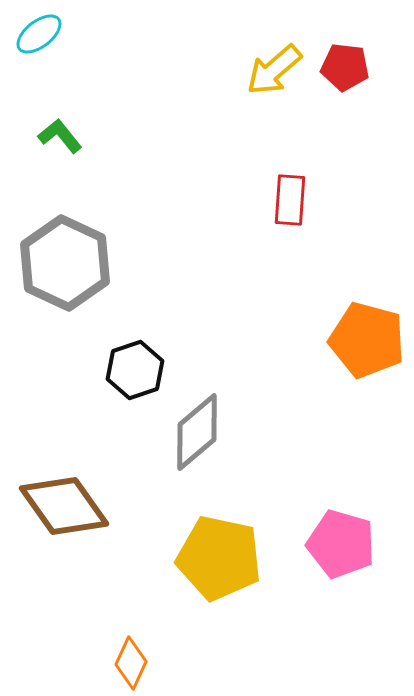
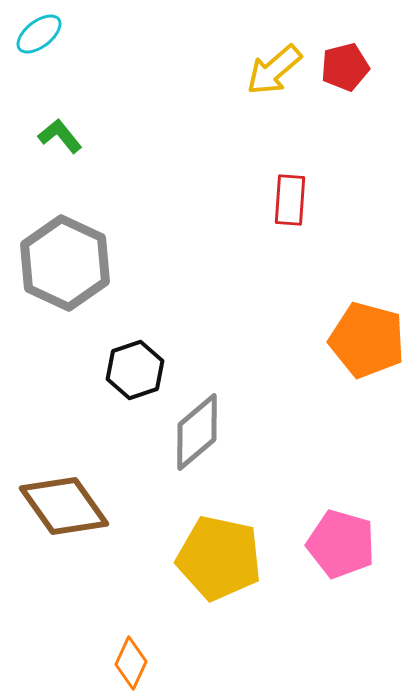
red pentagon: rotated 21 degrees counterclockwise
